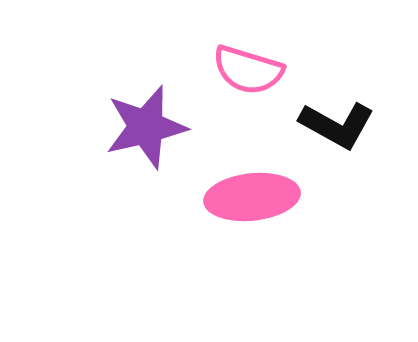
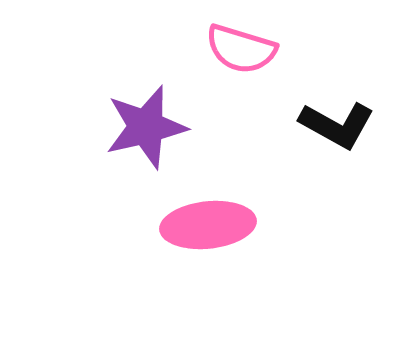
pink semicircle: moved 7 px left, 21 px up
pink ellipse: moved 44 px left, 28 px down
